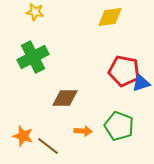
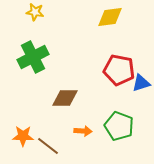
red pentagon: moved 5 px left, 1 px up
orange star: rotated 15 degrees counterclockwise
